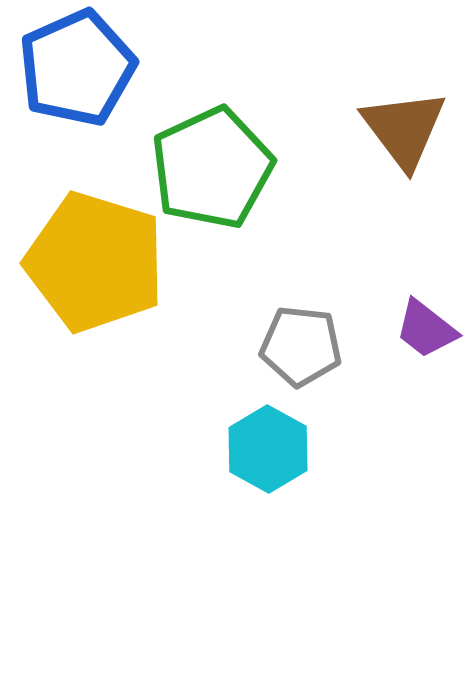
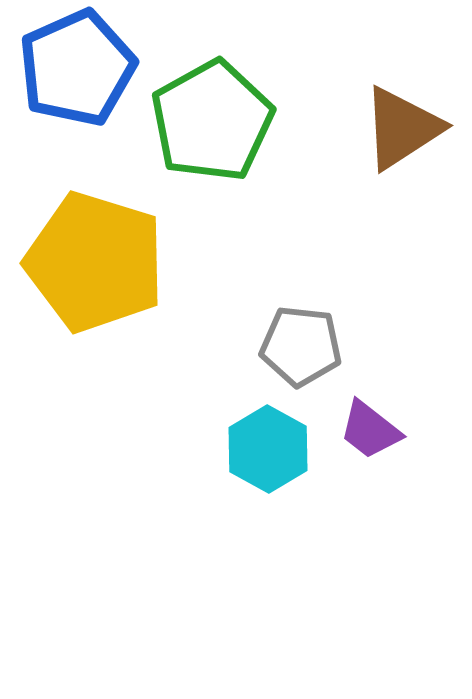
brown triangle: moved 2 px left, 1 px up; rotated 34 degrees clockwise
green pentagon: moved 47 px up; rotated 4 degrees counterclockwise
purple trapezoid: moved 56 px left, 101 px down
